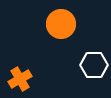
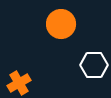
orange cross: moved 1 px left, 4 px down
